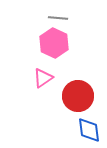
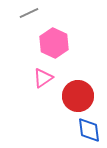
gray line: moved 29 px left, 5 px up; rotated 30 degrees counterclockwise
